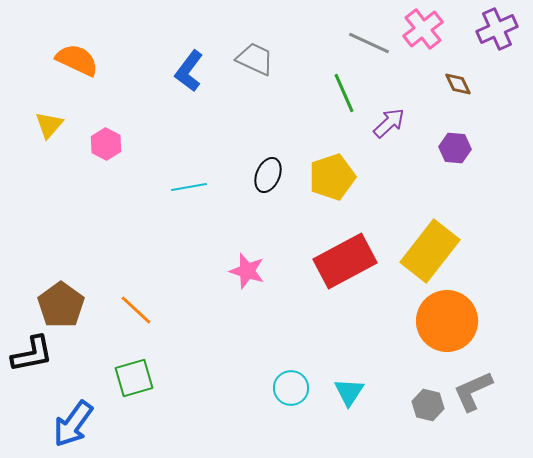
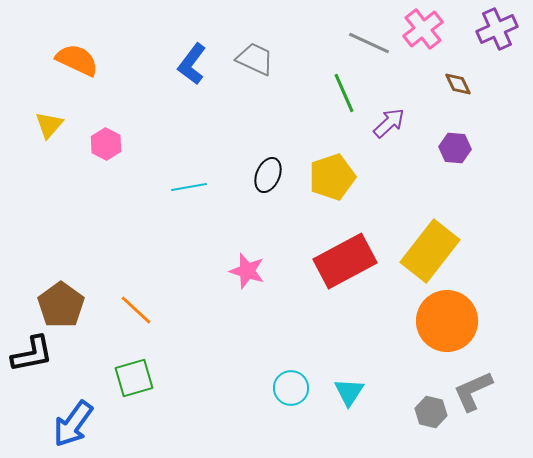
blue L-shape: moved 3 px right, 7 px up
gray hexagon: moved 3 px right, 7 px down
